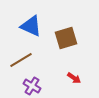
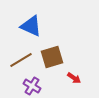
brown square: moved 14 px left, 19 px down
